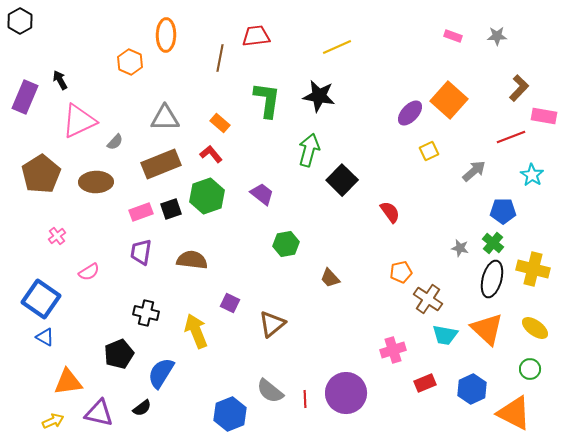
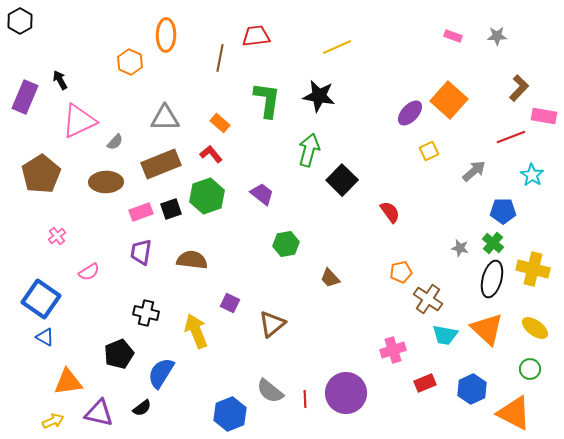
brown ellipse at (96, 182): moved 10 px right
